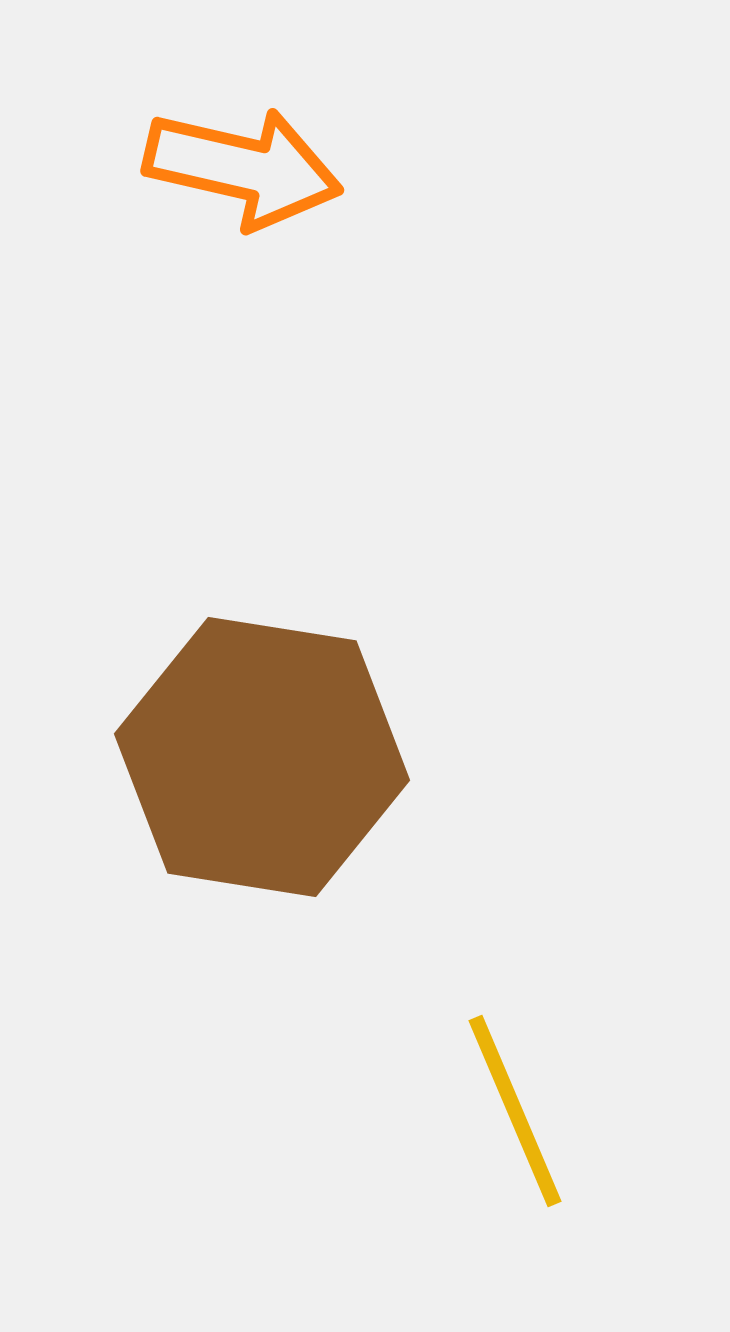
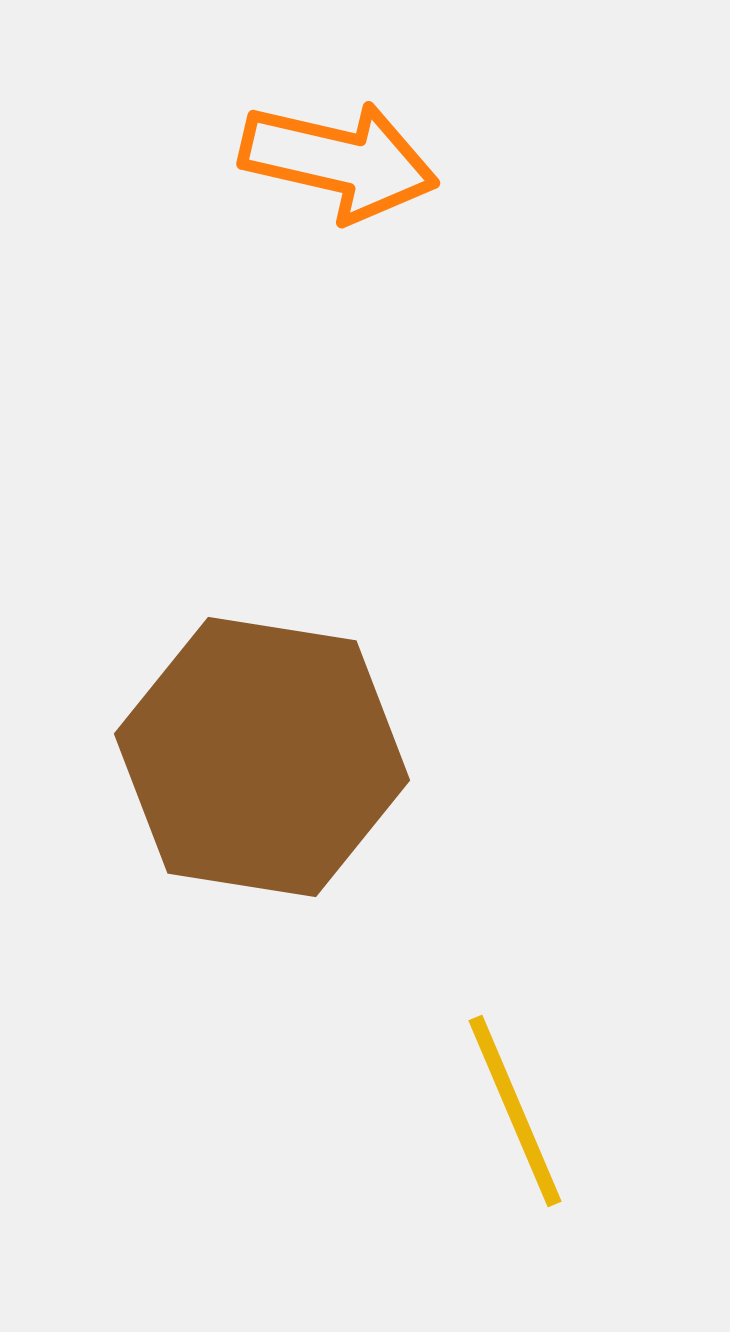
orange arrow: moved 96 px right, 7 px up
